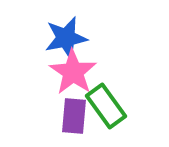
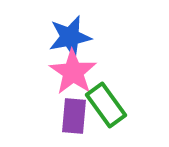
blue star: moved 4 px right, 1 px up
green rectangle: moved 1 px up
